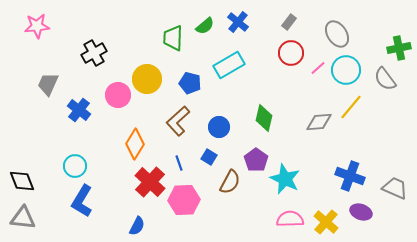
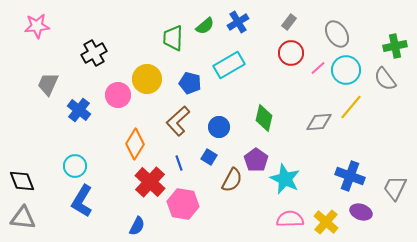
blue cross at (238, 22): rotated 20 degrees clockwise
green cross at (399, 48): moved 4 px left, 2 px up
brown semicircle at (230, 182): moved 2 px right, 2 px up
gray trapezoid at (395, 188): rotated 88 degrees counterclockwise
pink hexagon at (184, 200): moved 1 px left, 4 px down; rotated 12 degrees clockwise
